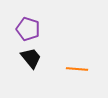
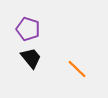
orange line: rotated 40 degrees clockwise
